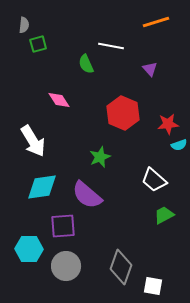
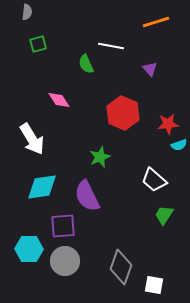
gray semicircle: moved 3 px right, 13 px up
white arrow: moved 1 px left, 2 px up
purple semicircle: moved 1 px down; rotated 24 degrees clockwise
green trapezoid: rotated 30 degrees counterclockwise
gray circle: moved 1 px left, 5 px up
white square: moved 1 px right, 1 px up
